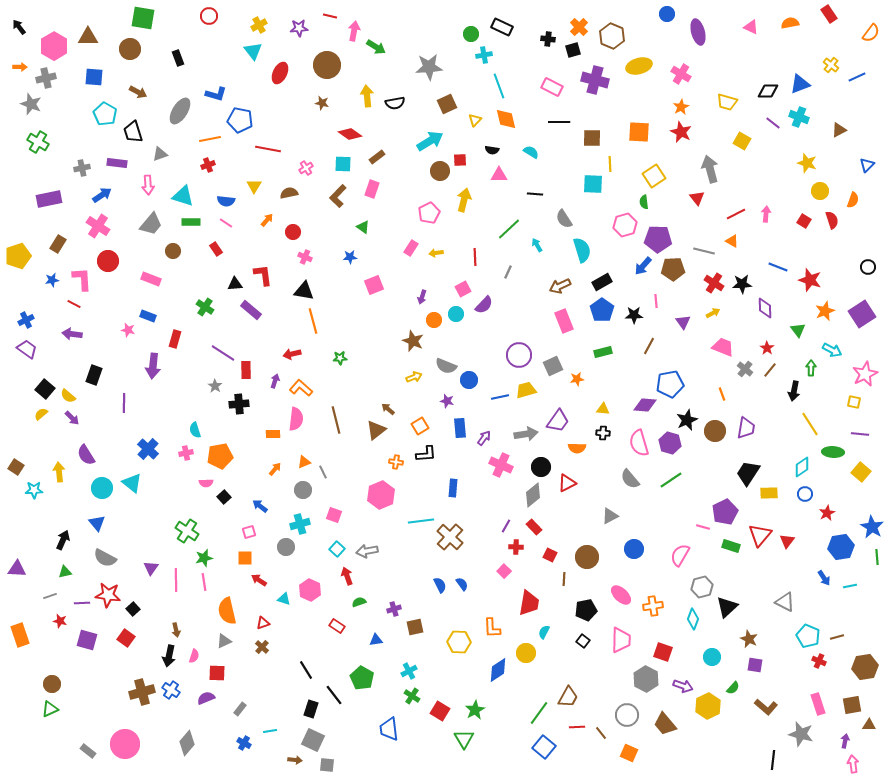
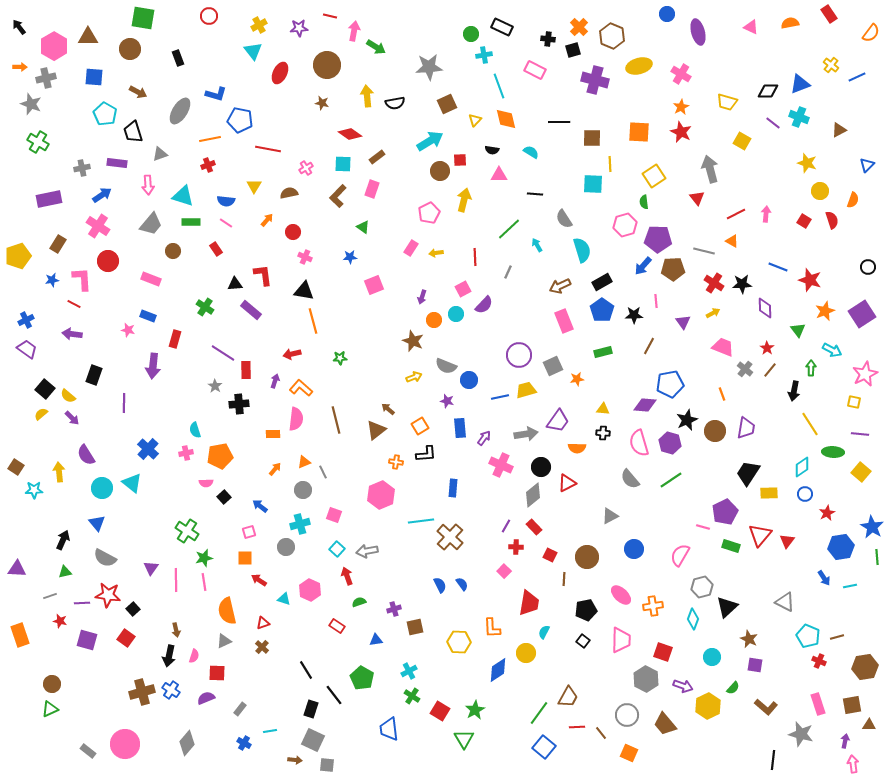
pink rectangle at (552, 87): moved 17 px left, 17 px up
